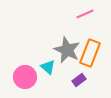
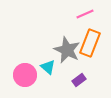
orange rectangle: moved 10 px up
pink circle: moved 2 px up
